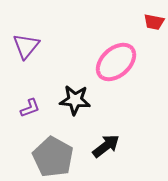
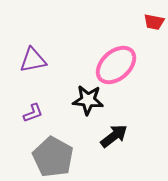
purple triangle: moved 7 px right, 14 px down; rotated 40 degrees clockwise
pink ellipse: moved 3 px down
black star: moved 13 px right
purple L-shape: moved 3 px right, 5 px down
black arrow: moved 8 px right, 10 px up
